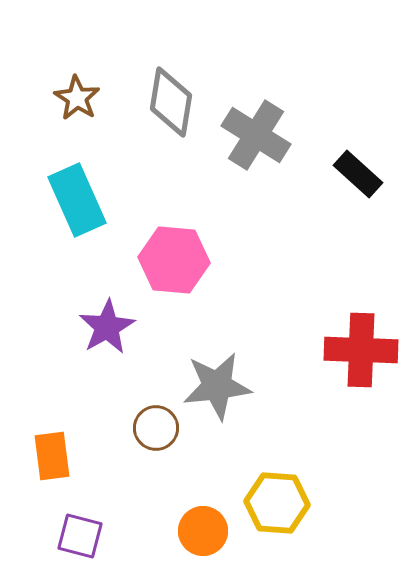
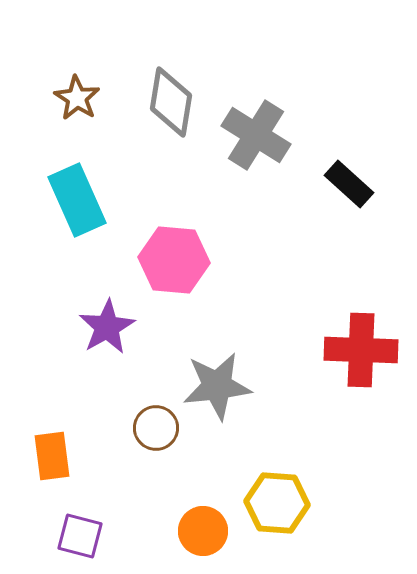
black rectangle: moved 9 px left, 10 px down
